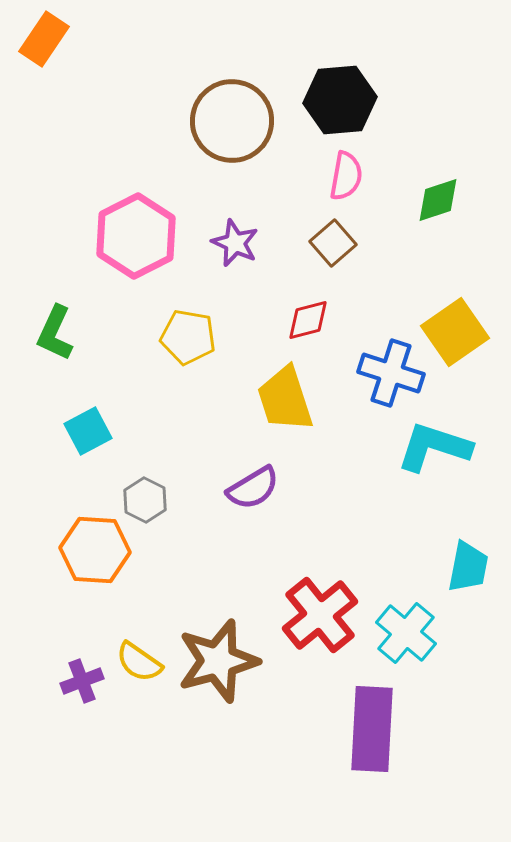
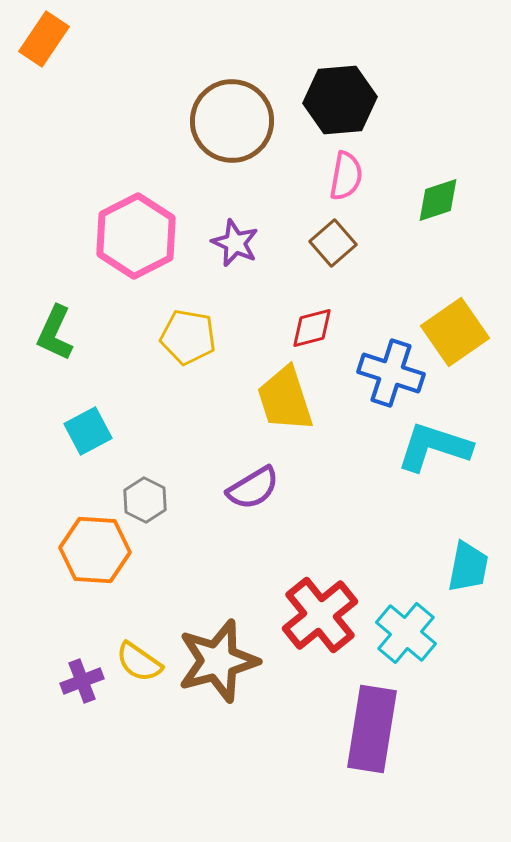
red diamond: moved 4 px right, 8 px down
purple rectangle: rotated 6 degrees clockwise
